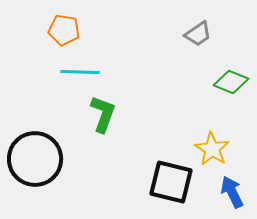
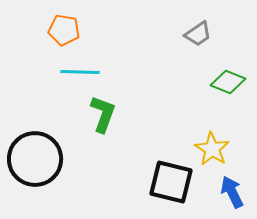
green diamond: moved 3 px left
